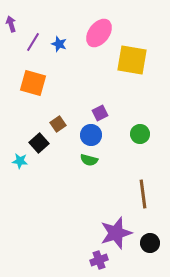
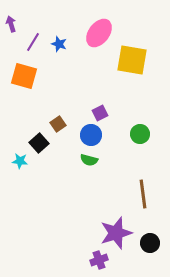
orange square: moved 9 px left, 7 px up
